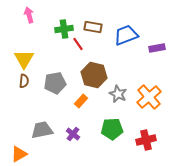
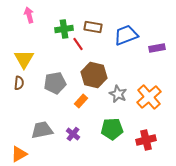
brown semicircle: moved 5 px left, 2 px down
